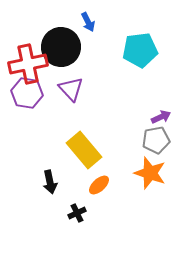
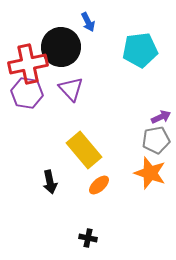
black cross: moved 11 px right, 25 px down; rotated 36 degrees clockwise
